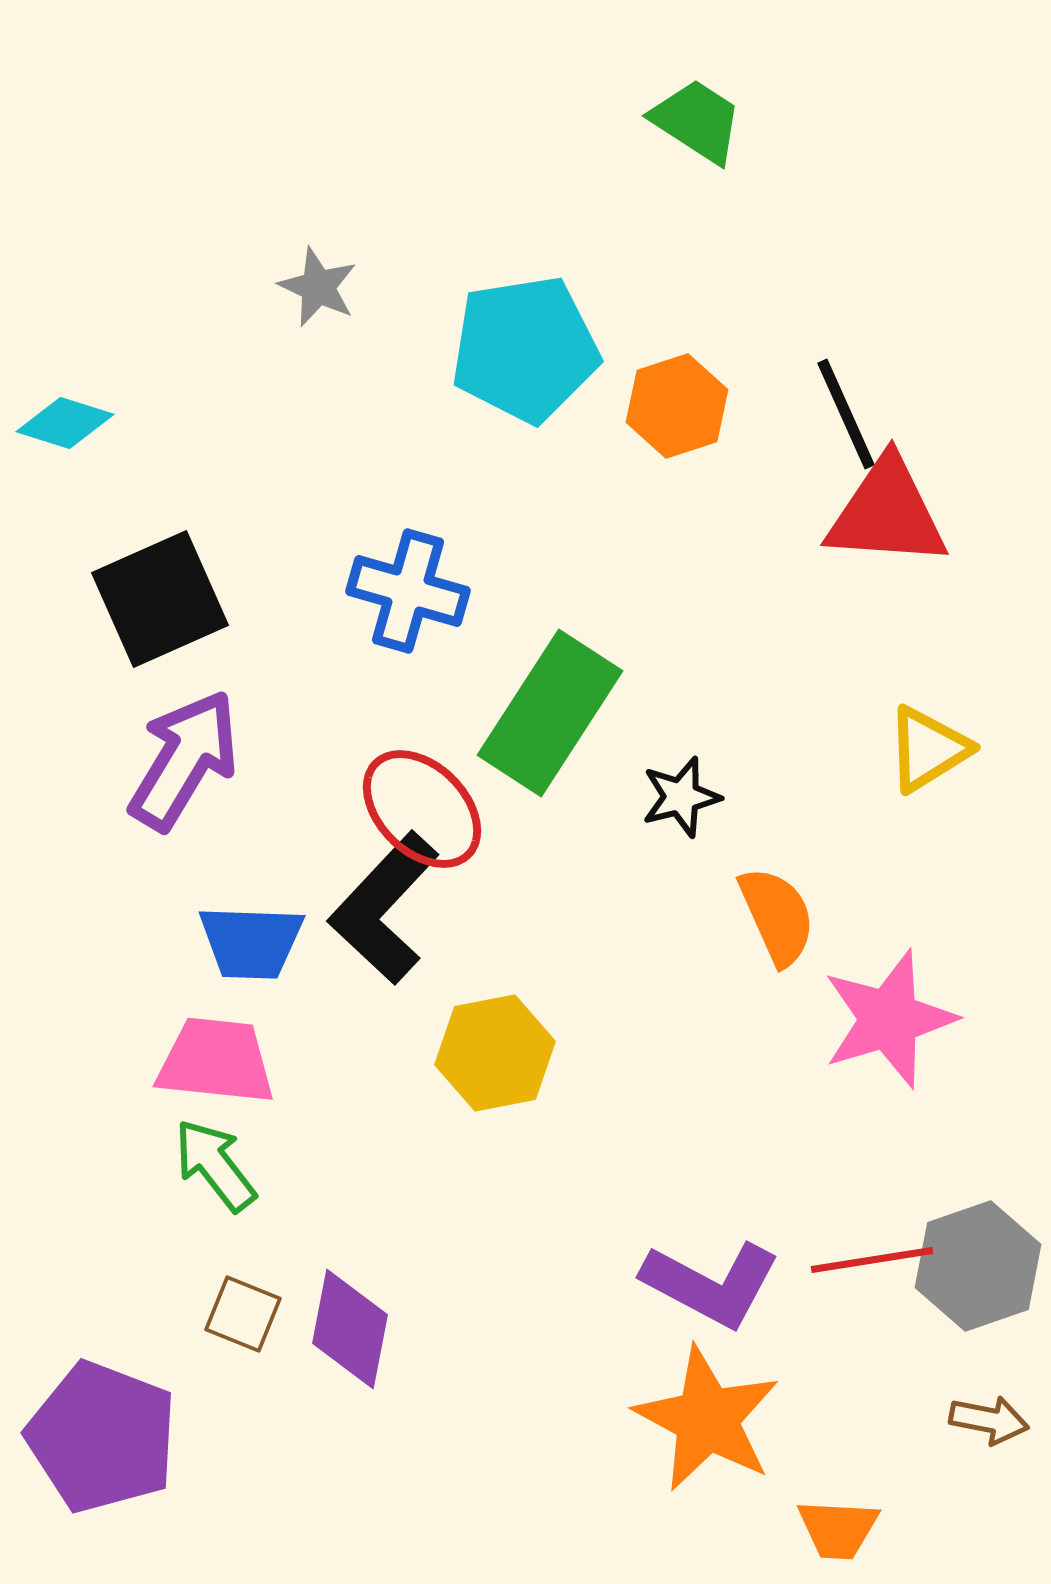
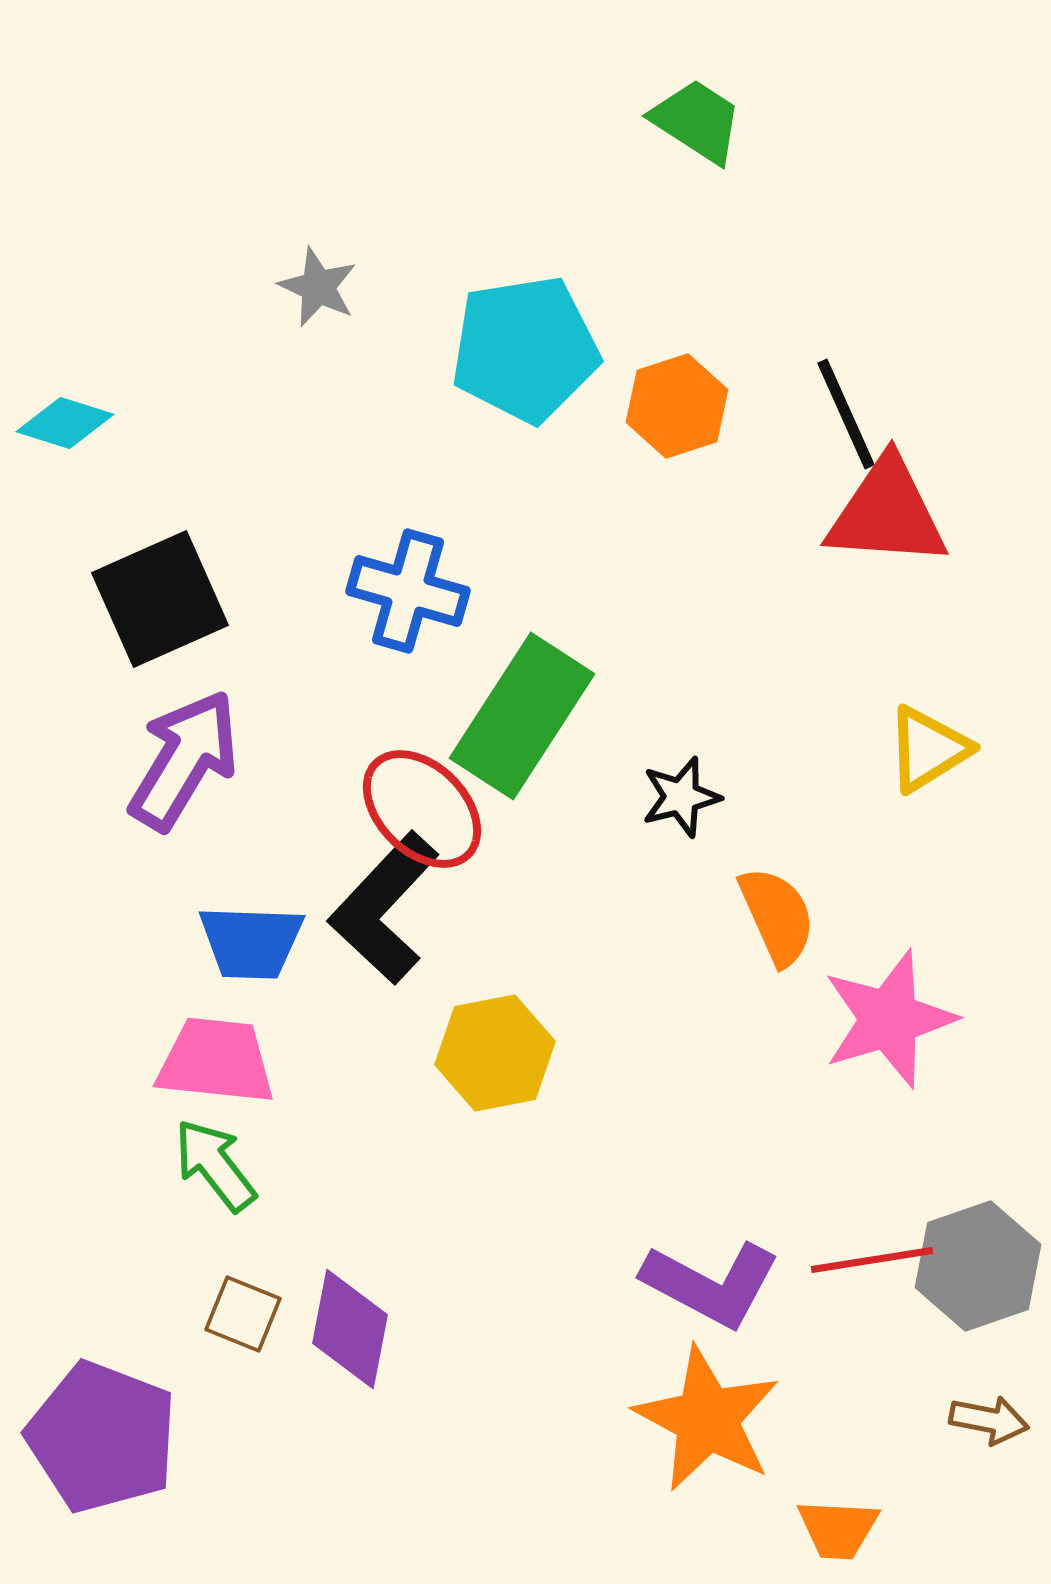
green rectangle: moved 28 px left, 3 px down
